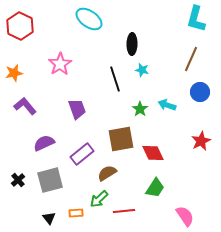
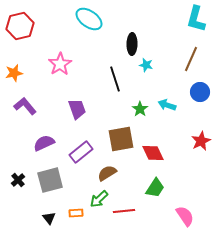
red hexagon: rotated 20 degrees clockwise
cyan star: moved 4 px right, 5 px up
purple rectangle: moved 1 px left, 2 px up
